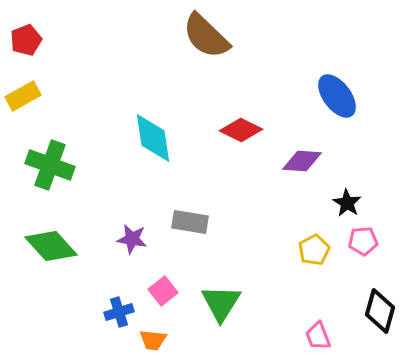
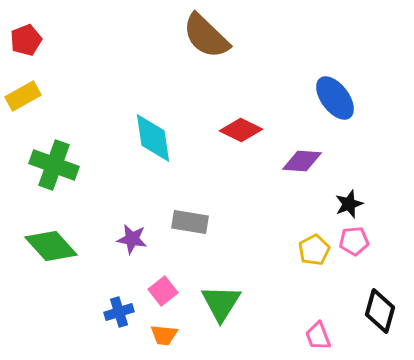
blue ellipse: moved 2 px left, 2 px down
green cross: moved 4 px right
black star: moved 2 px right, 1 px down; rotated 20 degrees clockwise
pink pentagon: moved 9 px left
orange trapezoid: moved 11 px right, 5 px up
